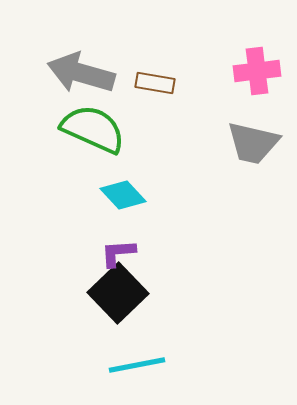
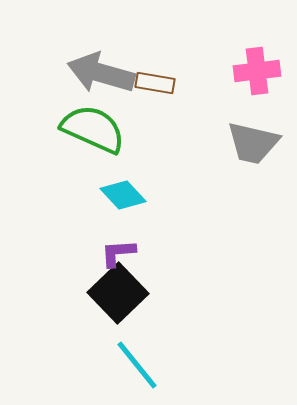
gray arrow: moved 20 px right
cyan line: rotated 62 degrees clockwise
